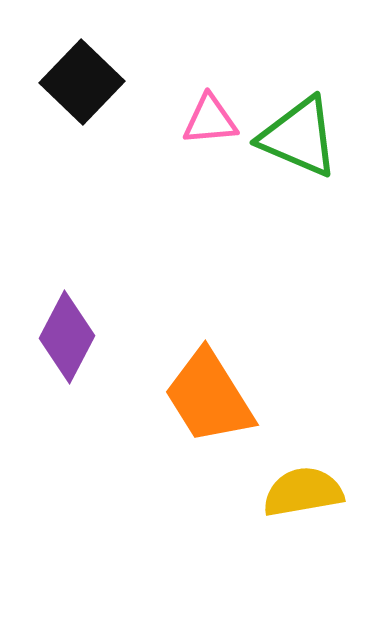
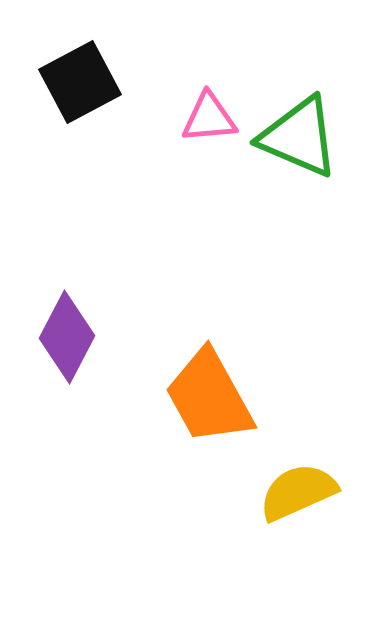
black square: moved 2 px left; rotated 18 degrees clockwise
pink triangle: moved 1 px left, 2 px up
orange trapezoid: rotated 3 degrees clockwise
yellow semicircle: moved 5 px left; rotated 14 degrees counterclockwise
